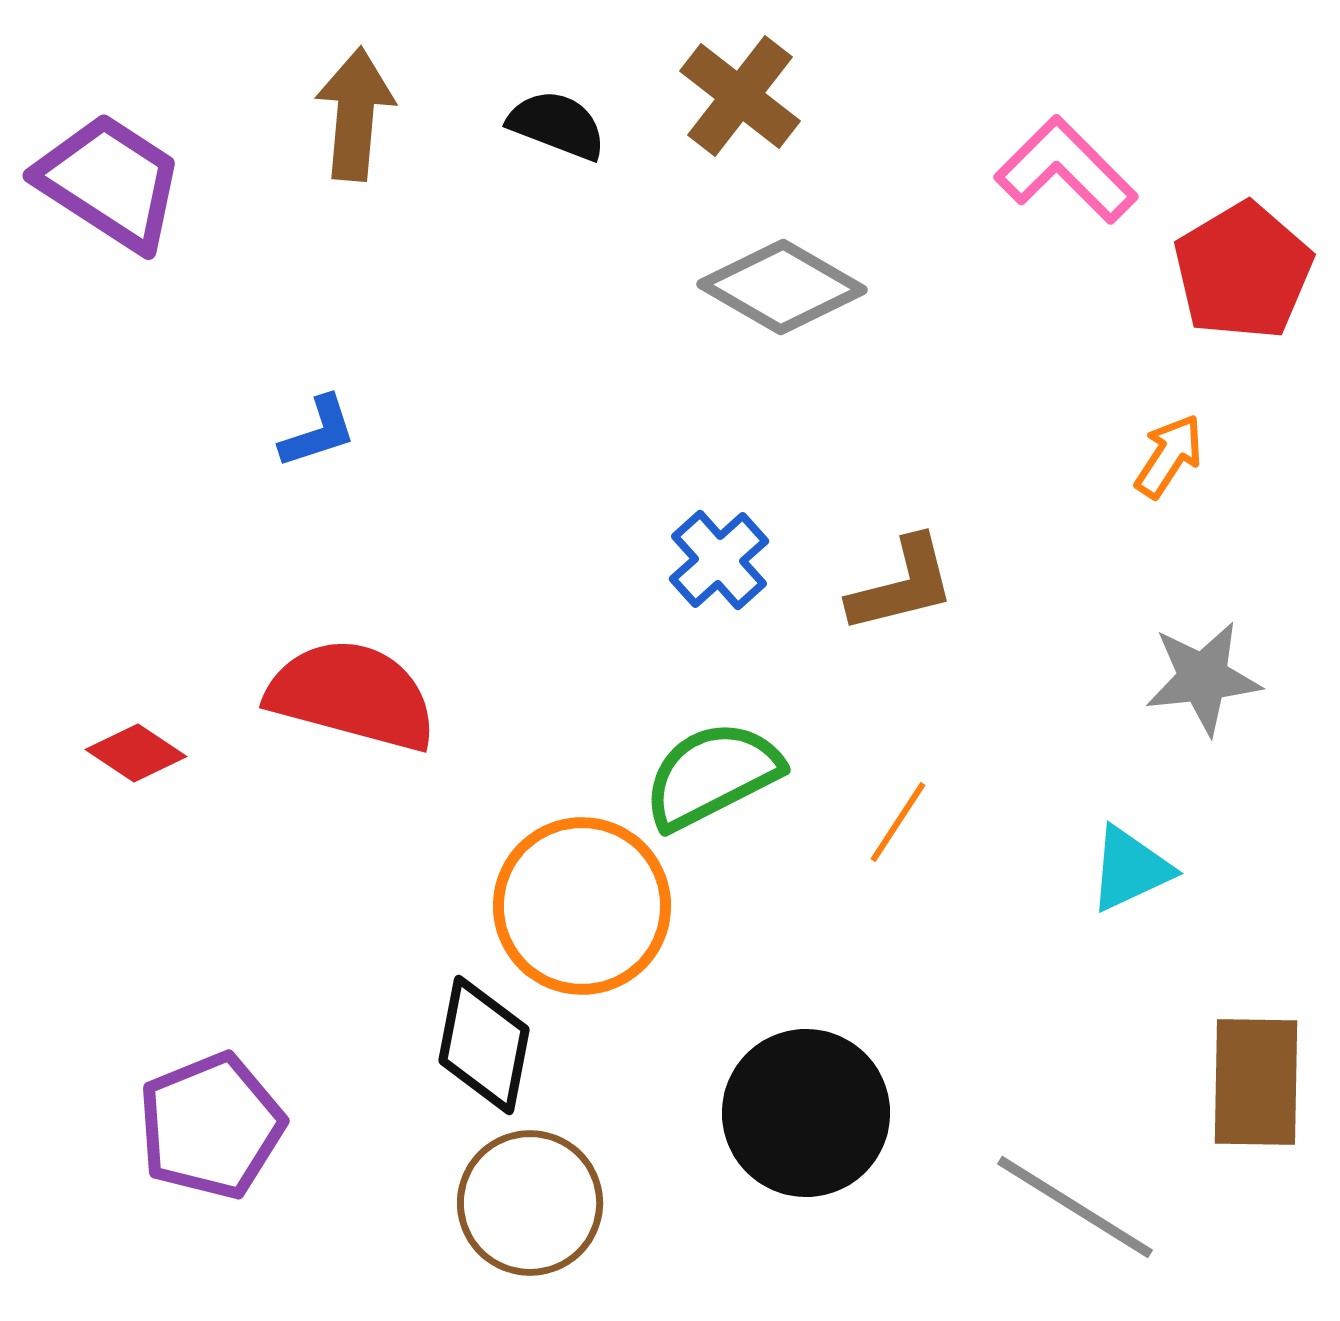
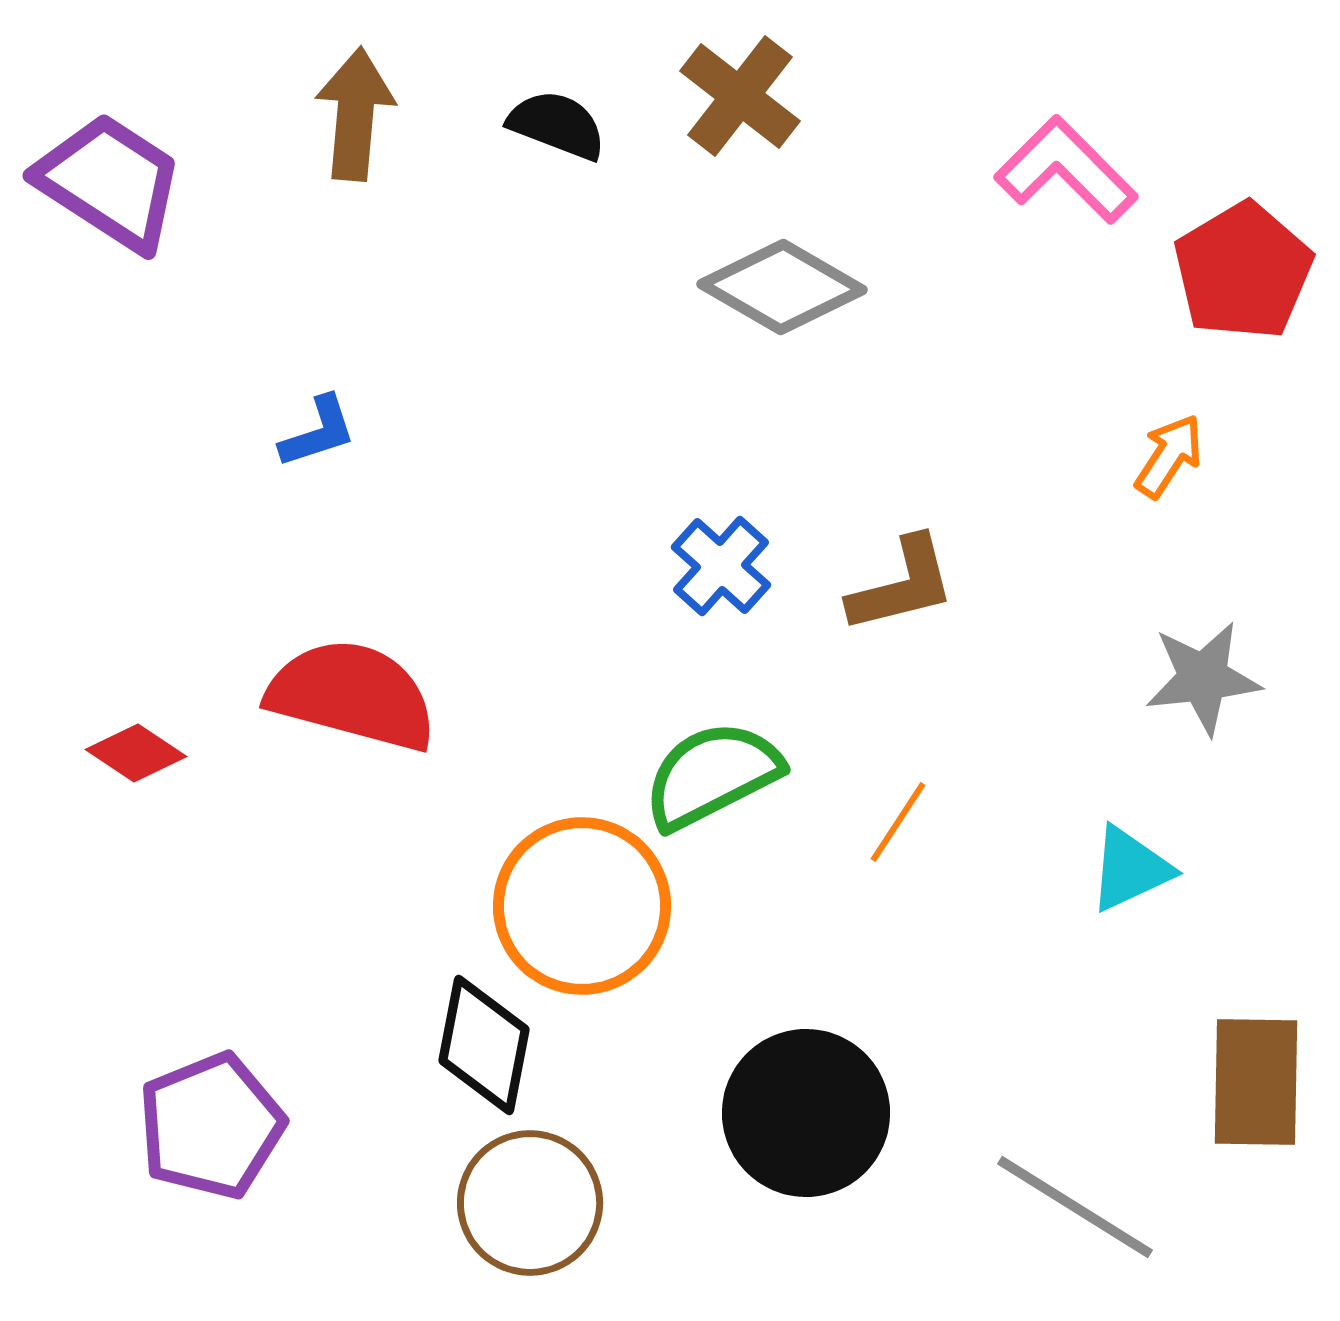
blue cross: moved 2 px right, 6 px down; rotated 6 degrees counterclockwise
